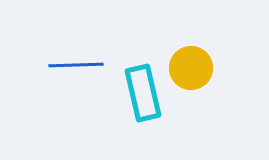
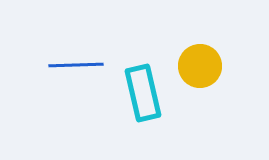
yellow circle: moved 9 px right, 2 px up
